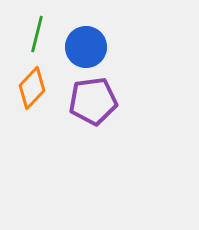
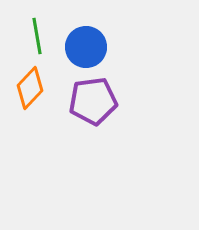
green line: moved 2 px down; rotated 24 degrees counterclockwise
orange diamond: moved 2 px left
